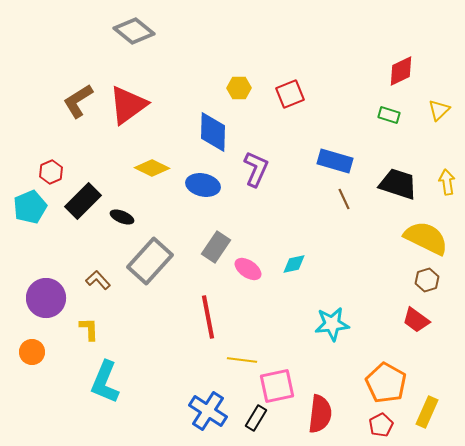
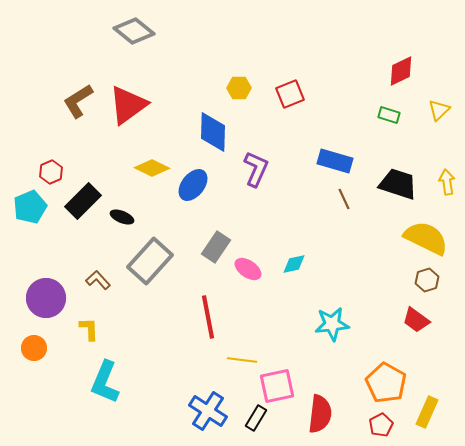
blue ellipse at (203, 185): moved 10 px left; rotated 64 degrees counterclockwise
orange circle at (32, 352): moved 2 px right, 4 px up
